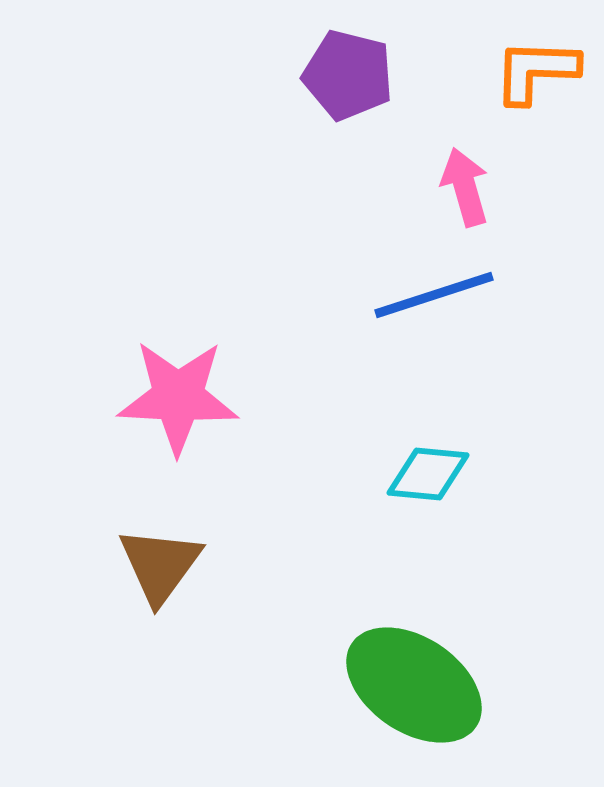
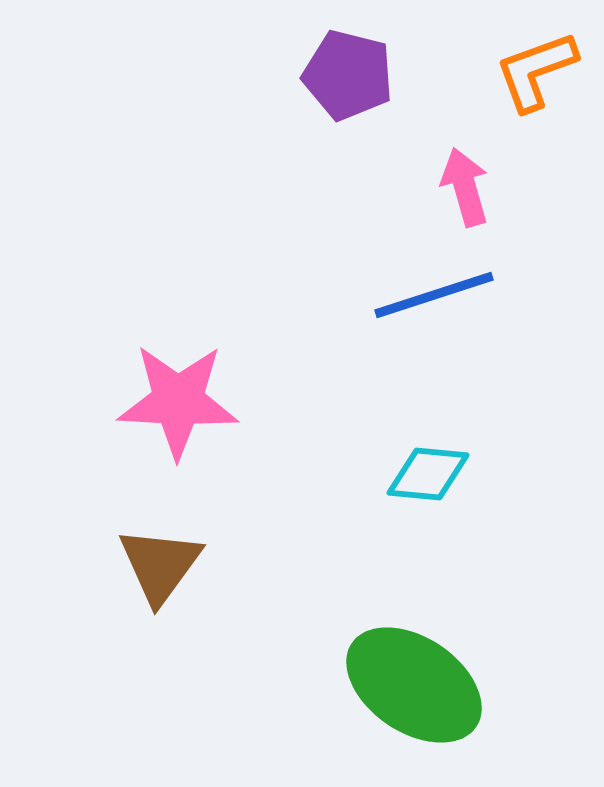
orange L-shape: rotated 22 degrees counterclockwise
pink star: moved 4 px down
